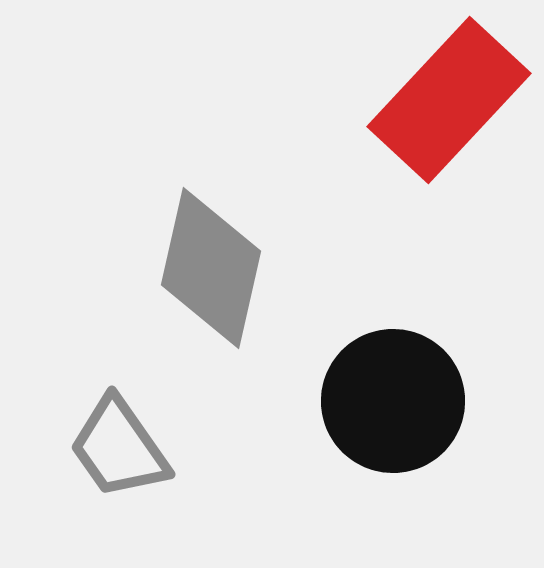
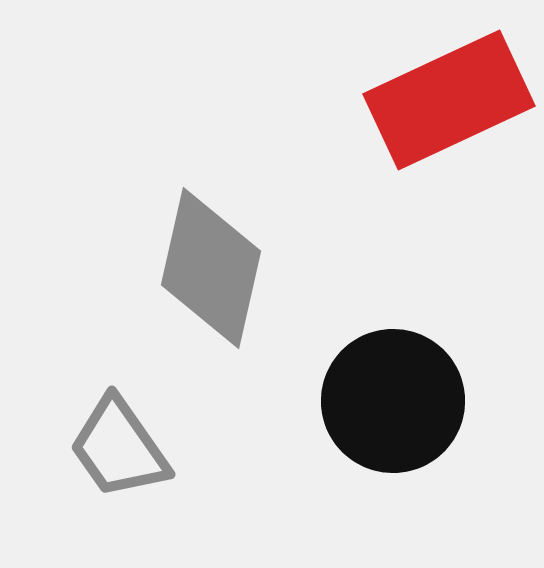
red rectangle: rotated 22 degrees clockwise
